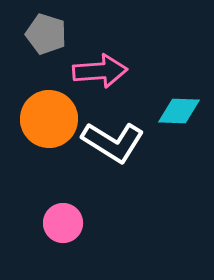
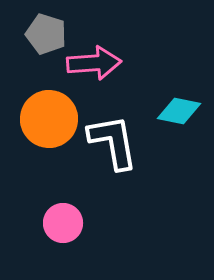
pink arrow: moved 6 px left, 8 px up
cyan diamond: rotated 9 degrees clockwise
white L-shape: rotated 132 degrees counterclockwise
